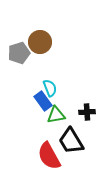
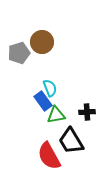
brown circle: moved 2 px right
